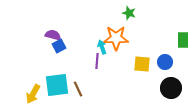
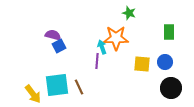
green rectangle: moved 14 px left, 8 px up
brown line: moved 1 px right, 2 px up
yellow arrow: rotated 66 degrees counterclockwise
